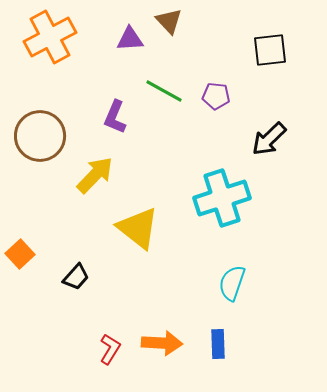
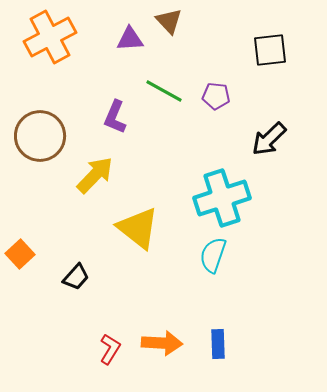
cyan semicircle: moved 19 px left, 28 px up
